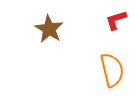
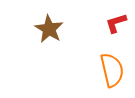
red L-shape: moved 3 px down
